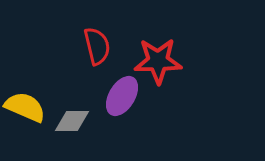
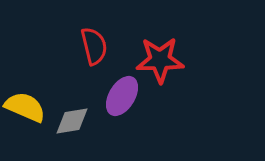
red semicircle: moved 3 px left
red star: moved 2 px right, 1 px up
gray diamond: rotated 9 degrees counterclockwise
